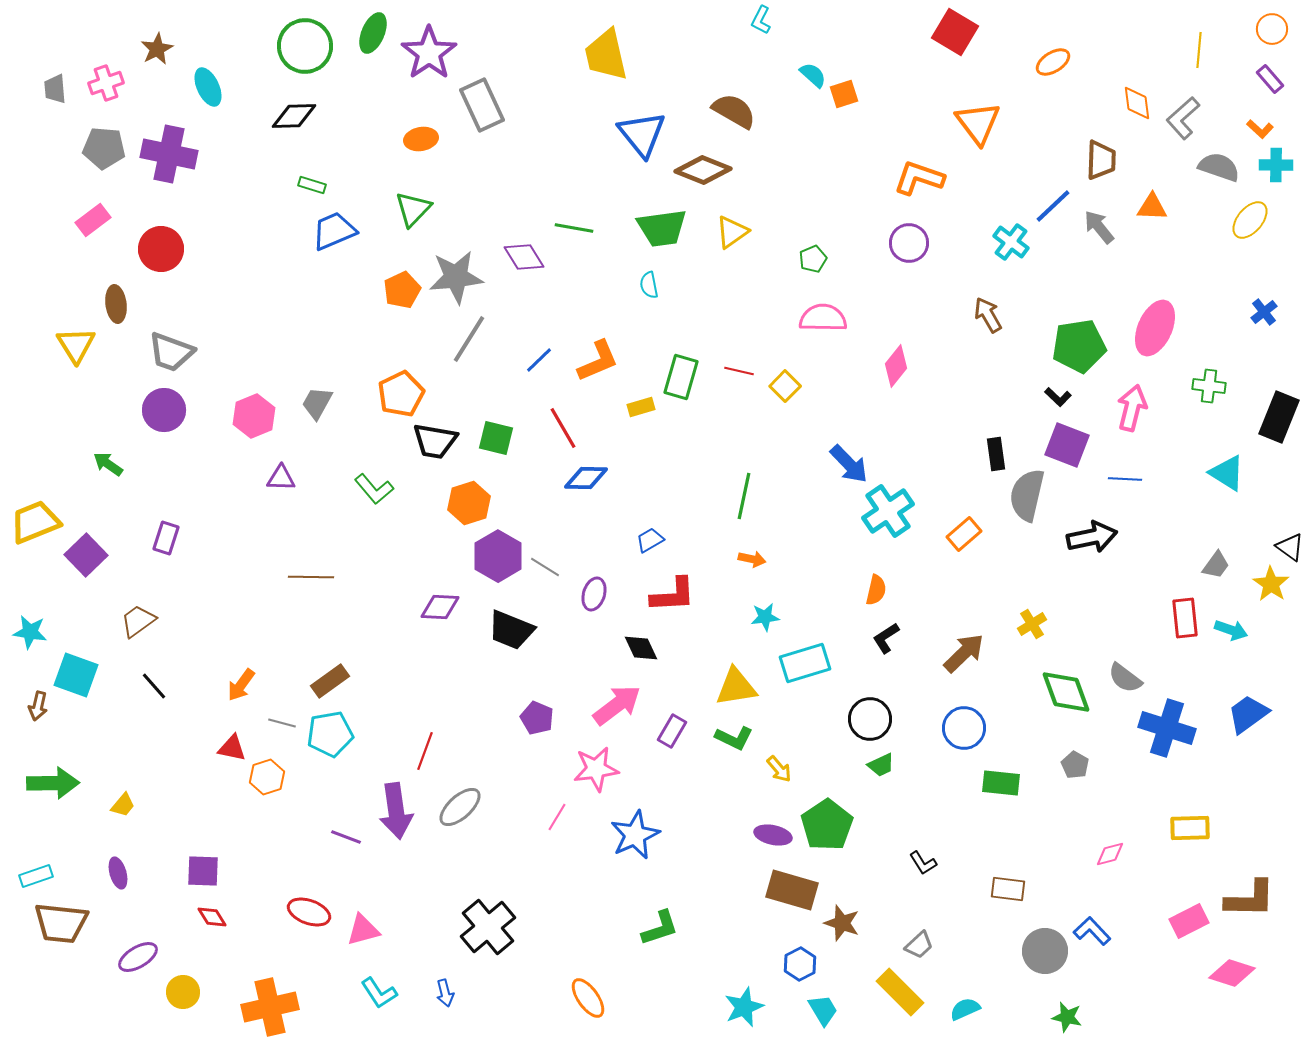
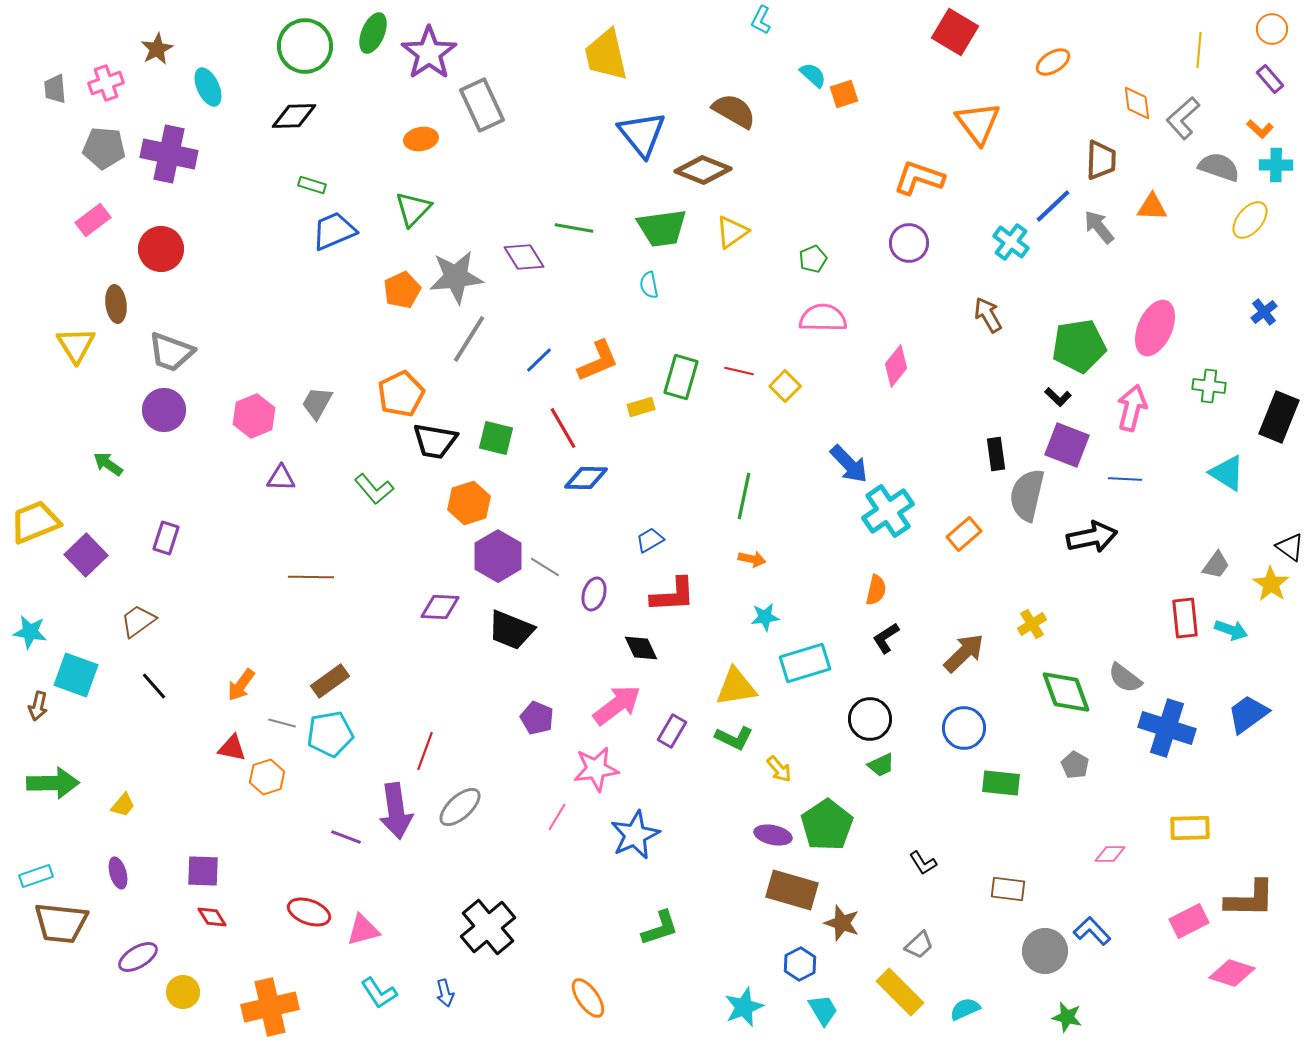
pink diamond at (1110, 854): rotated 16 degrees clockwise
